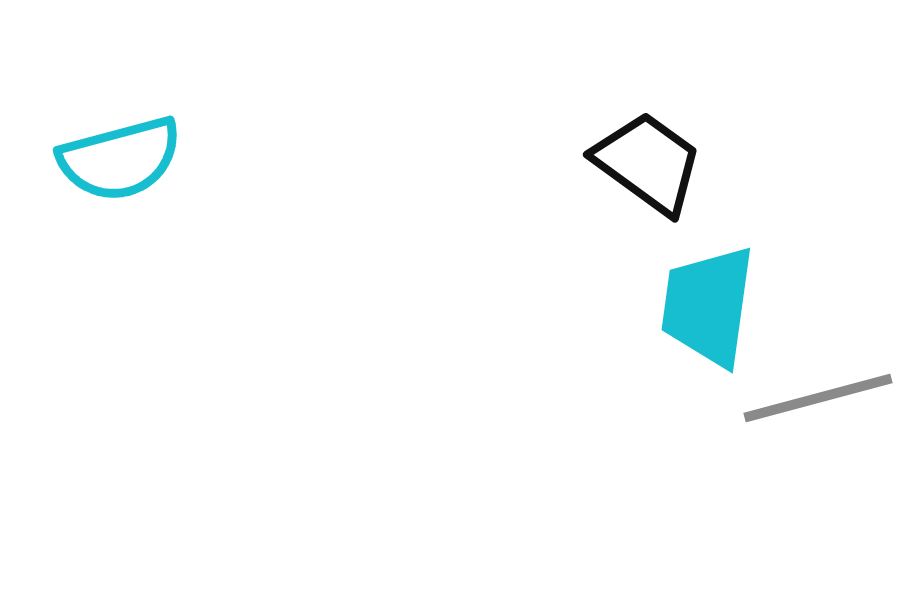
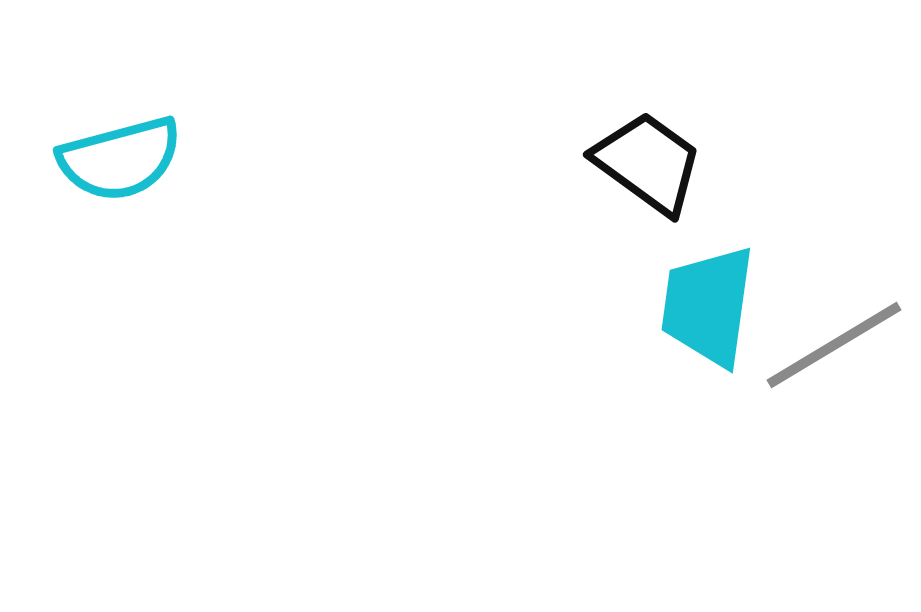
gray line: moved 16 px right, 53 px up; rotated 16 degrees counterclockwise
